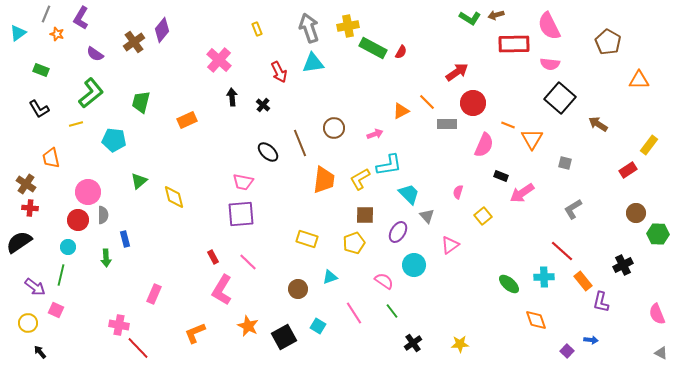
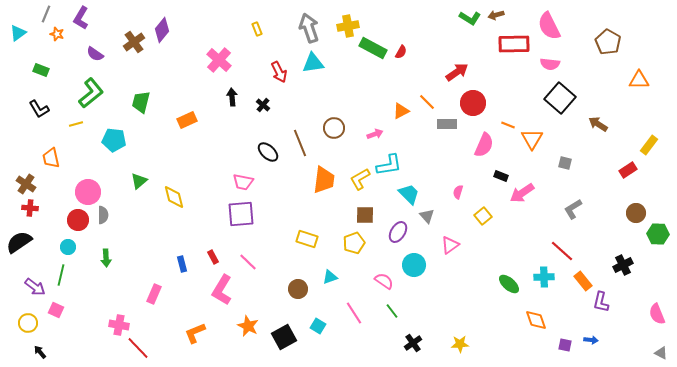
blue rectangle at (125, 239): moved 57 px right, 25 px down
purple square at (567, 351): moved 2 px left, 6 px up; rotated 32 degrees counterclockwise
